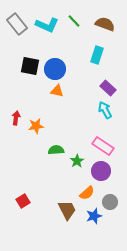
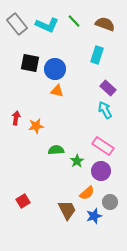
black square: moved 3 px up
